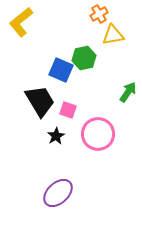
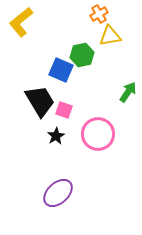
yellow triangle: moved 3 px left, 1 px down
green hexagon: moved 2 px left, 3 px up
pink square: moved 4 px left
